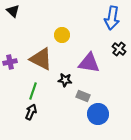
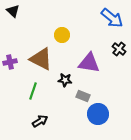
blue arrow: rotated 60 degrees counterclockwise
black arrow: moved 9 px right, 9 px down; rotated 35 degrees clockwise
